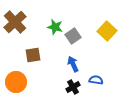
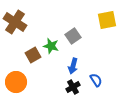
brown cross: rotated 15 degrees counterclockwise
green star: moved 4 px left, 19 px down
yellow square: moved 11 px up; rotated 36 degrees clockwise
brown square: rotated 21 degrees counterclockwise
blue arrow: moved 2 px down; rotated 140 degrees counterclockwise
blue semicircle: rotated 48 degrees clockwise
